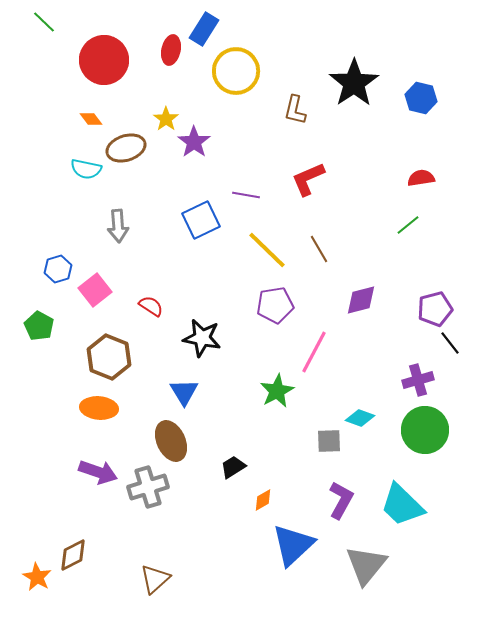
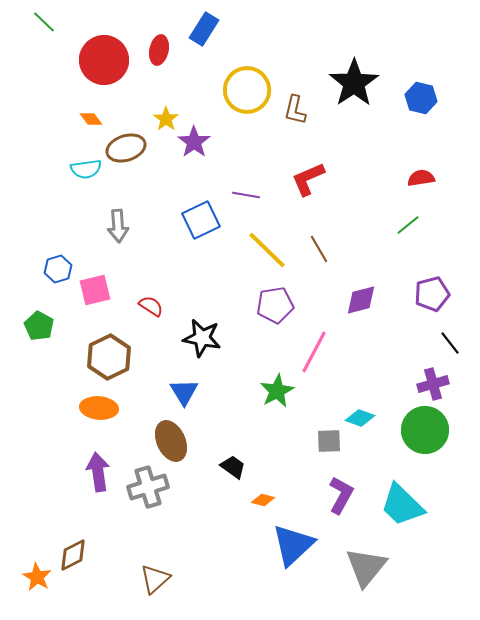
red ellipse at (171, 50): moved 12 px left
yellow circle at (236, 71): moved 11 px right, 19 px down
cyan semicircle at (86, 169): rotated 20 degrees counterclockwise
pink square at (95, 290): rotated 24 degrees clockwise
purple pentagon at (435, 309): moved 3 px left, 15 px up
brown hexagon at (109, 357): rotated 12 degrees clockwise
purple cross at (418, 380): moved 15 px right, 4 px down
black trapezoid at (233, 467): rotated 68 degrees clockwise
purple arrow at (98, 472): rotated 117 degrees counterclockwise
orange diamond at (263, 500): rotated 45 degrees clockwise
purple L-shape at (341, 500): moved 5 px up
gray triangle at (366, 565): moved 2 px down
